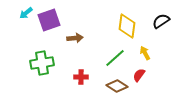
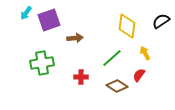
cyan arrow: rotated 16 degrees counterclockwise
green line: moved 3 px left
